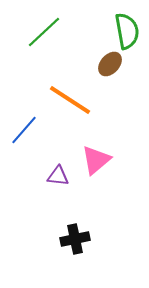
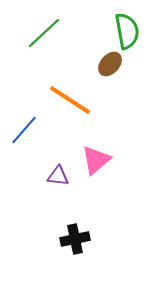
green line: moved 1 px down
